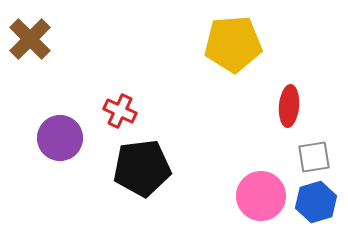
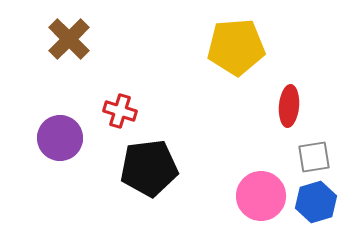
brown cross: moved 39 px right
yellow pentagon: moved 3 px right, 3 px down
red cross: rotated 8 degrees counterclockwise
black pentagon: moved 7 px right
